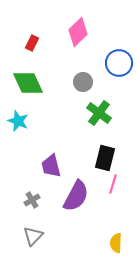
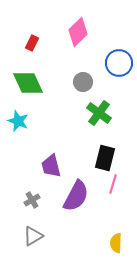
gray triangle: rotated 15 degrees clockwise
